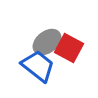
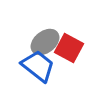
gray ellipse: moved 2 px left
